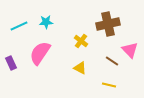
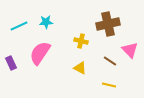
yellow cross: rotated 24 degrees counterclockwise
brown line: moved 2 px left
